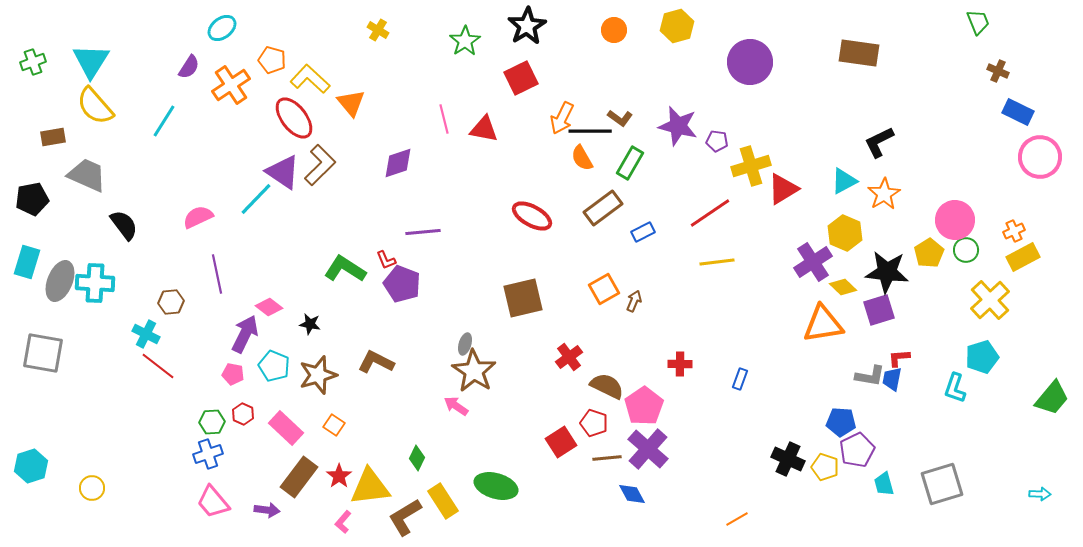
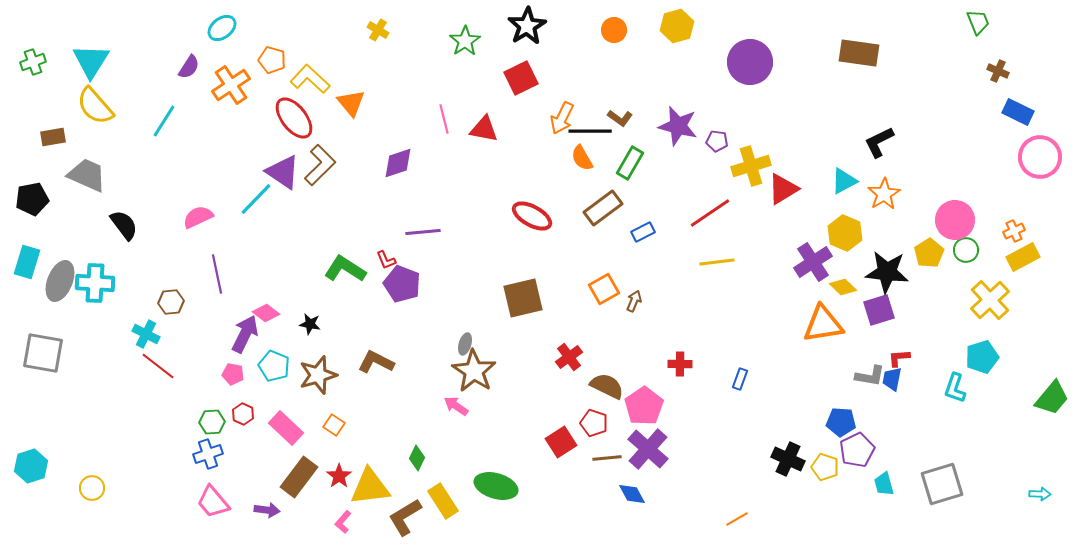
pink diamond at (269, 307): moved 3 px left, 6 px down
